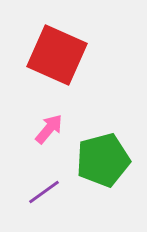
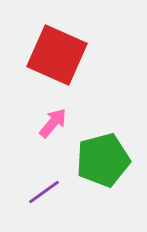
pink arrow: moved 4 px right, 6 px up
